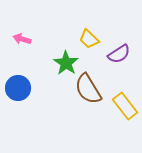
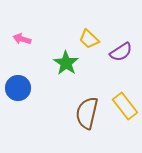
purple semicircle: moved 2 px right, 2 px up
brown semicircle: moved 1 px left, 24 px down; rotated 44 degrees clockwise
